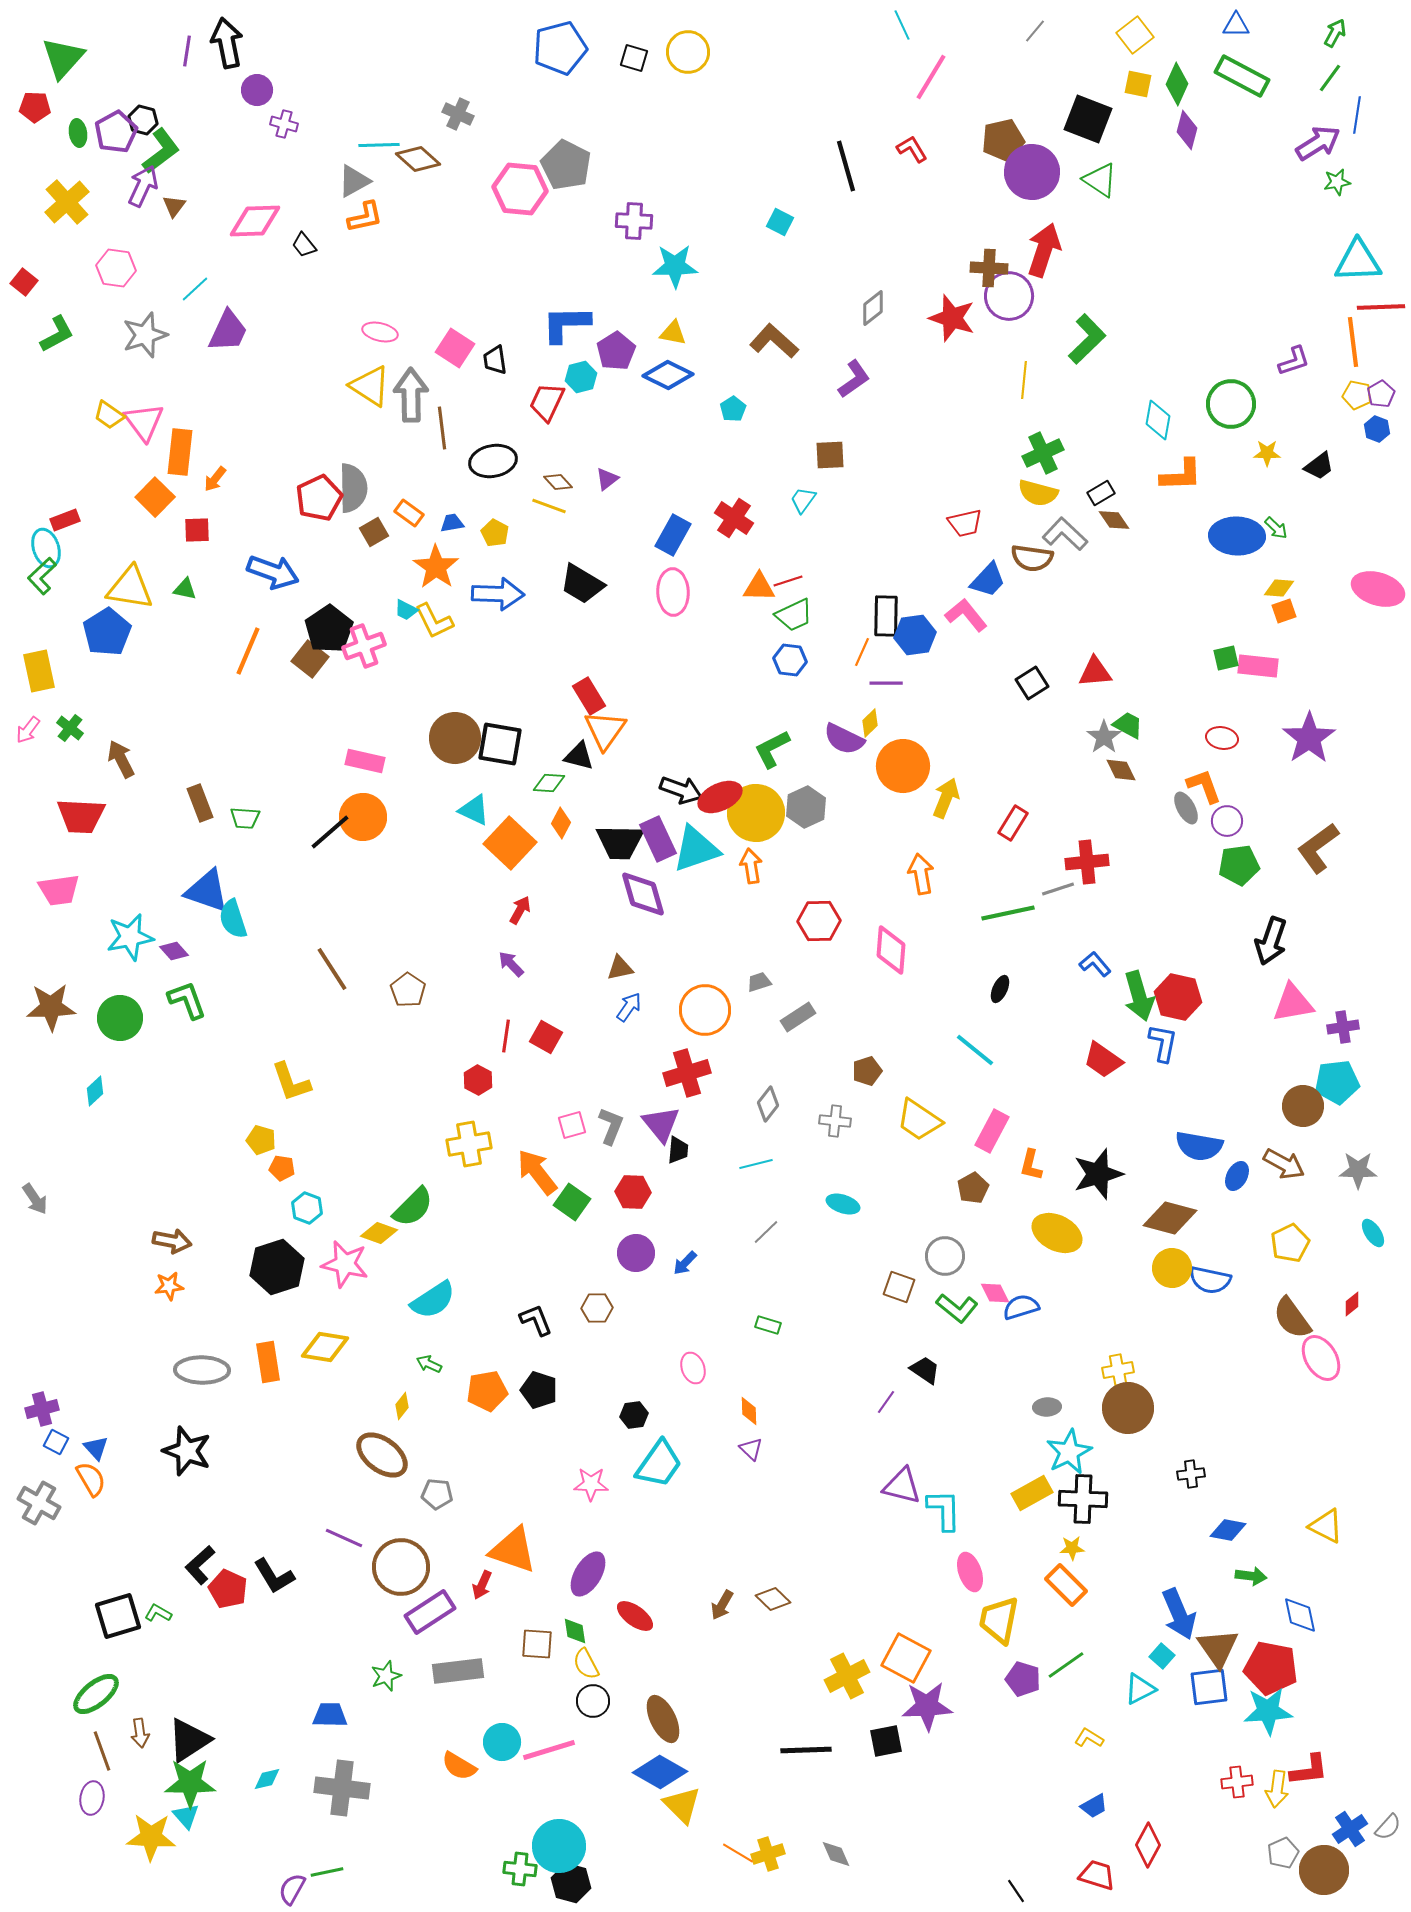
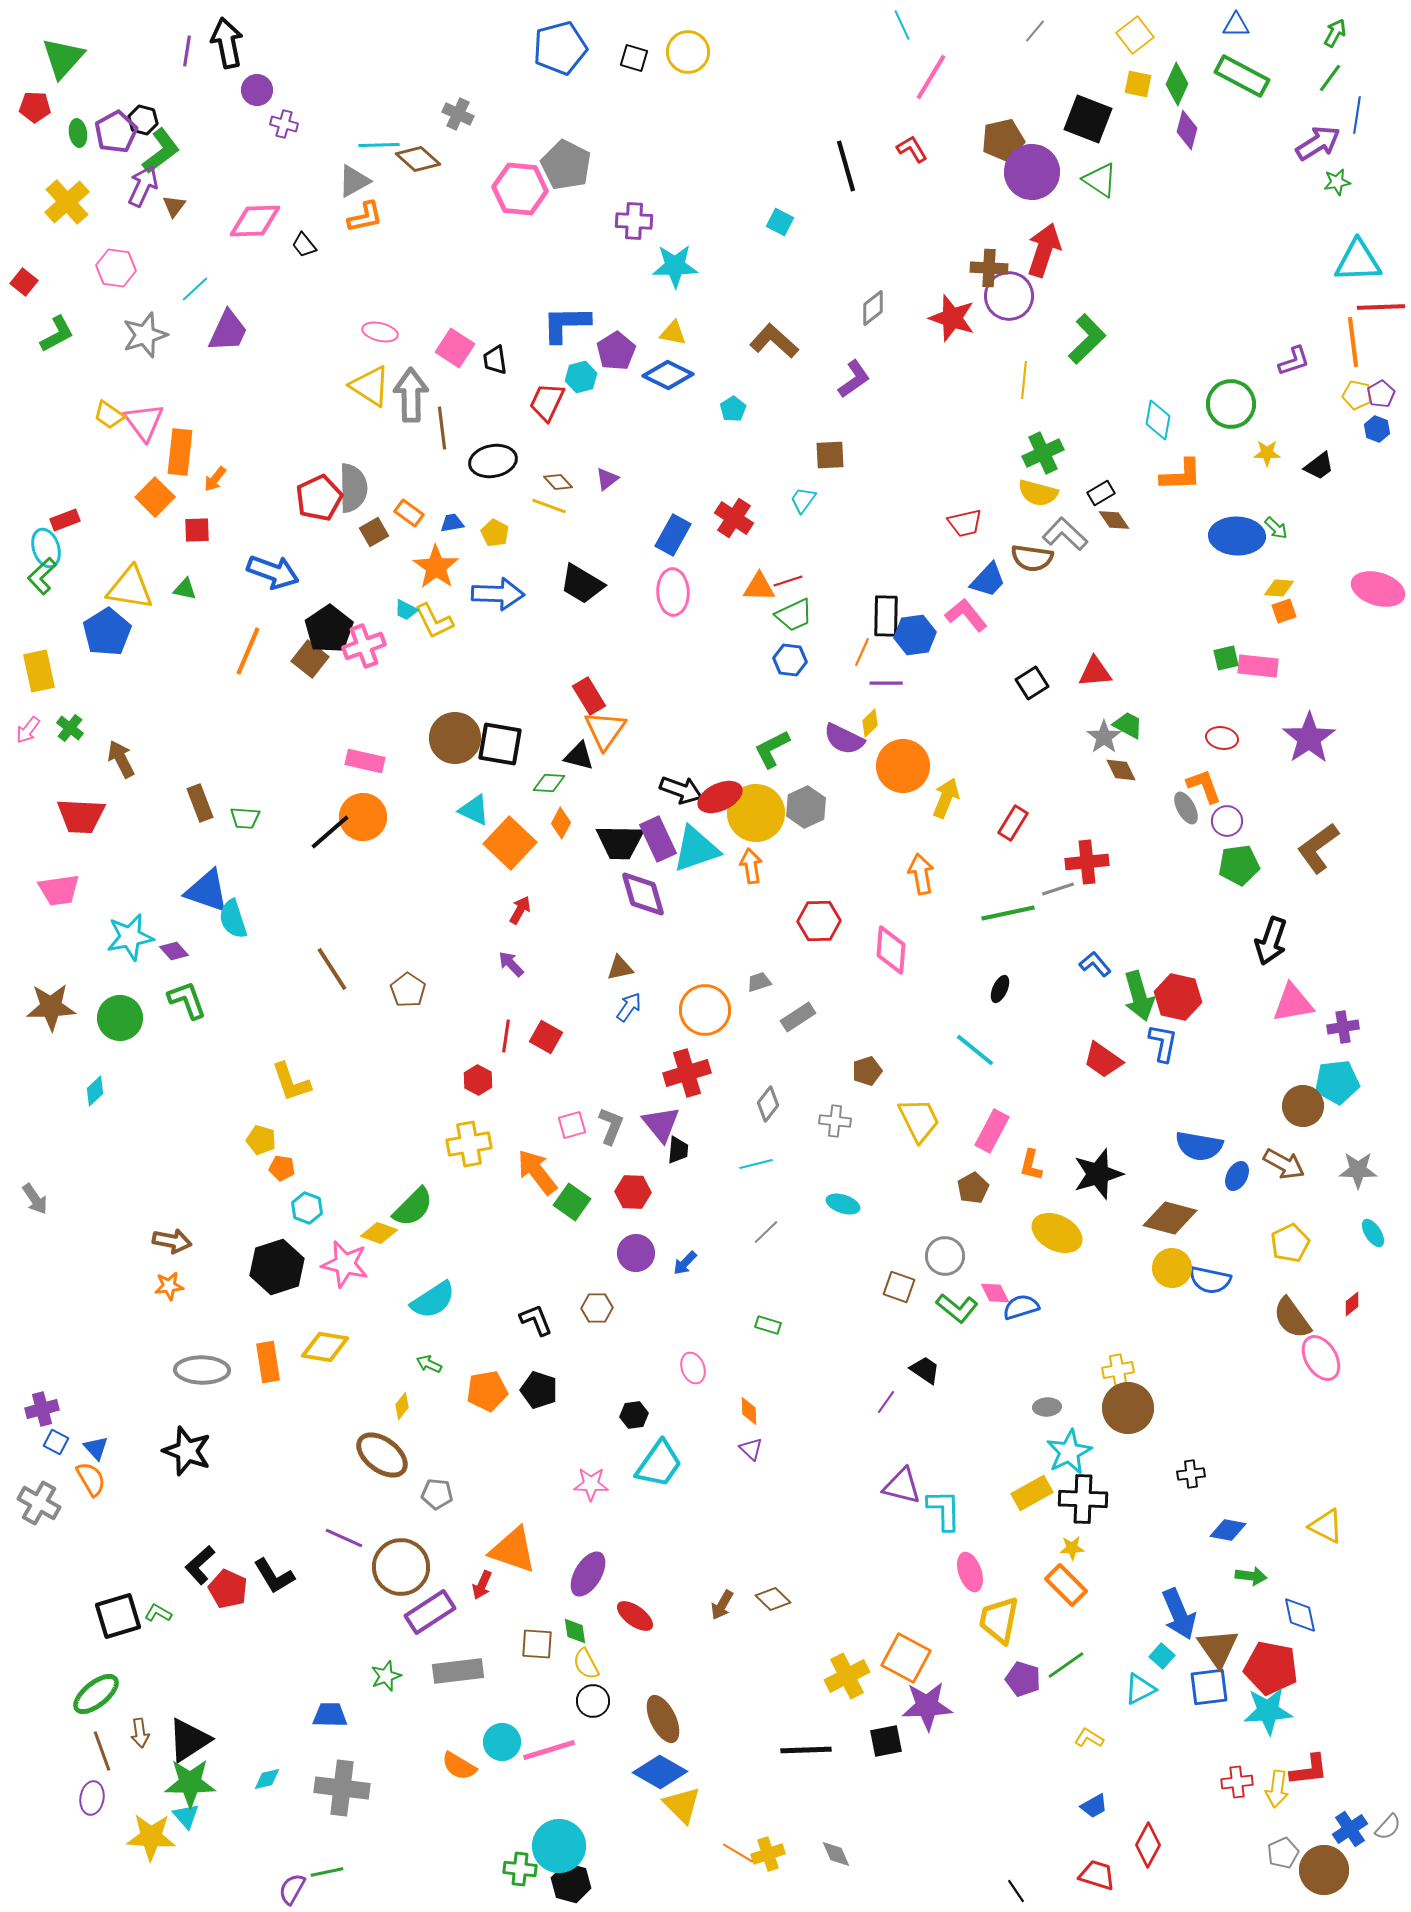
yellow trapezoid at (919, 1120): rotated 150 degrees counterclockwise
